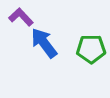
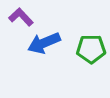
blue arrow: rotated 76 degrees counterclockwise
